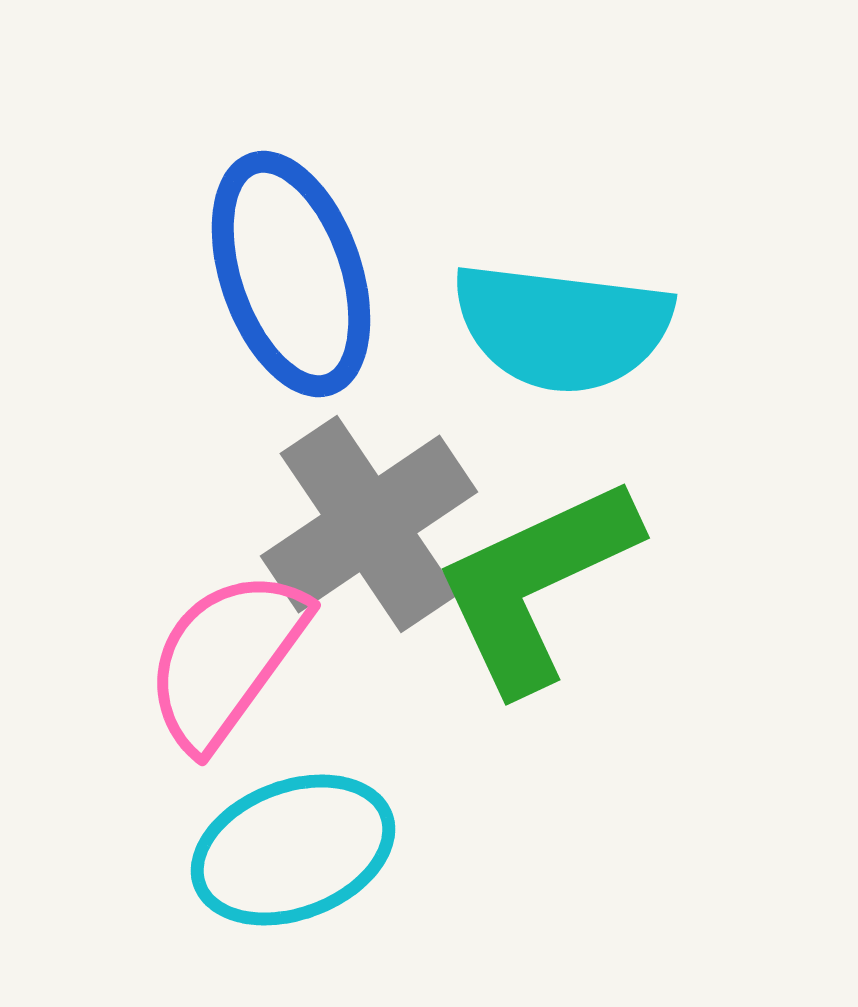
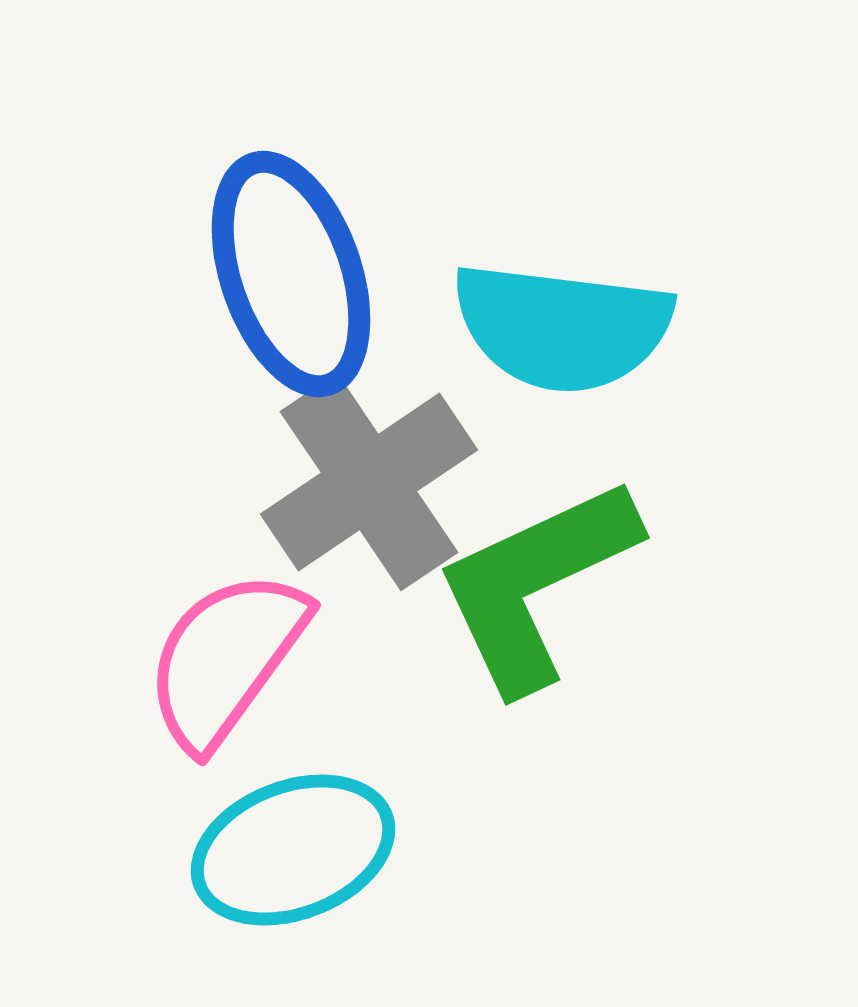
gray cross: moved 42 px up
